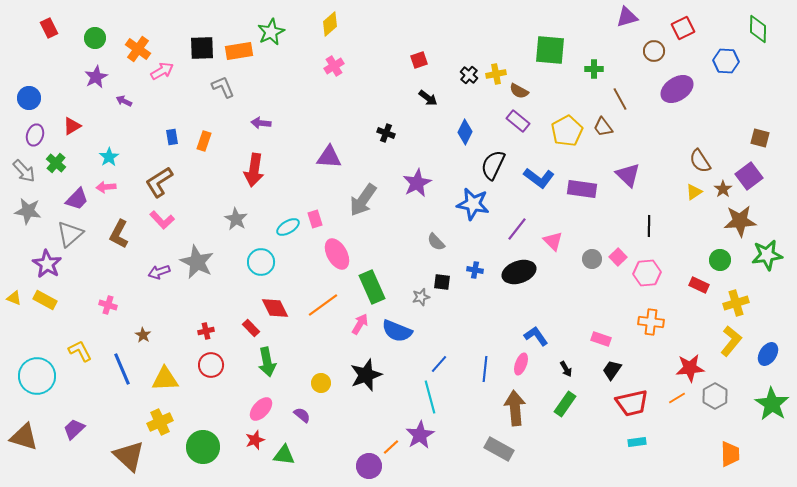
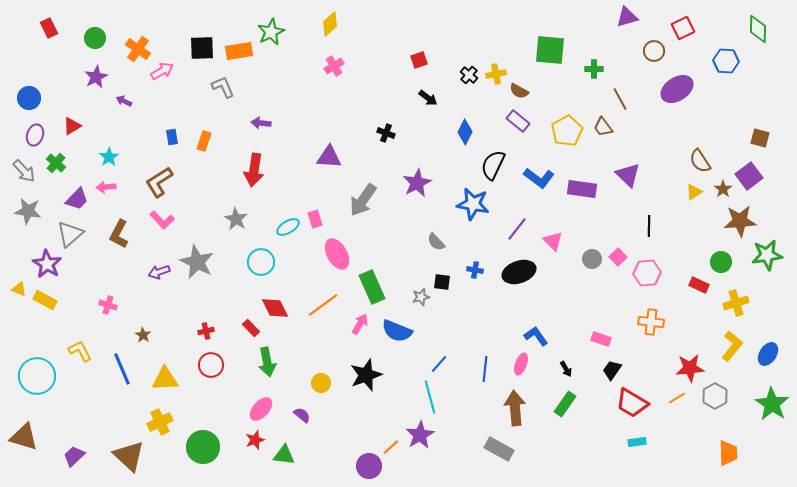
green circle at (720, 260): moved 1 px right, 2 px down
yellow triangle at (14, 298): moved 5 px right, 9 px up
yellow L-shape at (731, 341): moved 1 px right, 5 px down
red trapezoid at (632, 403): rotated 44 degrees clockwise
purple trapezoid at (74, 429): moved 27 px down
orange trapezoid at (730, 454): moved 2 px left, 1 px up
